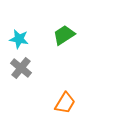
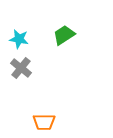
orange trapezoid: moved 21 px left, 19 px down; rotated 60 degrees clockwise
